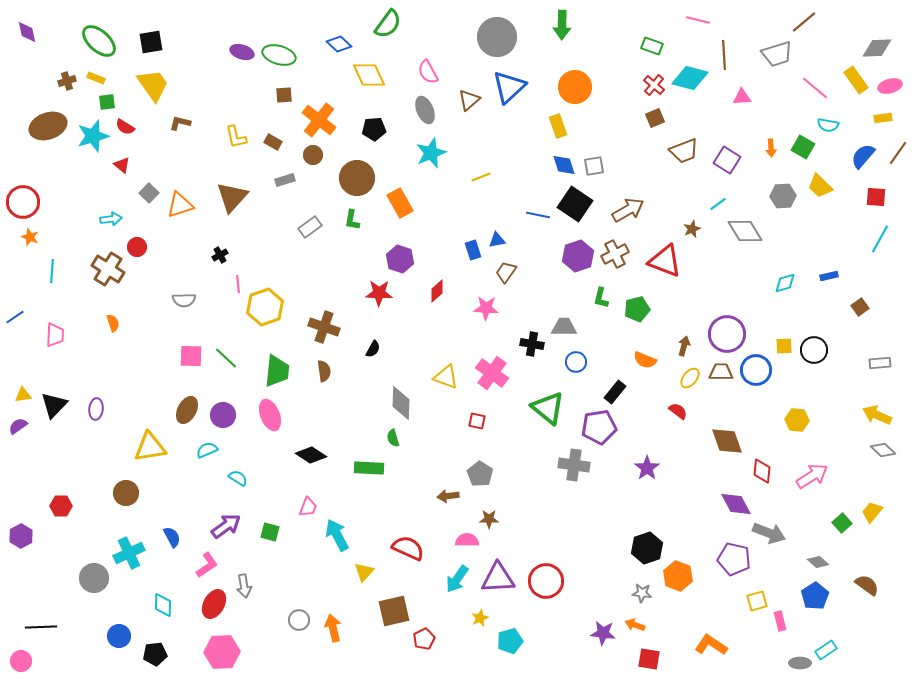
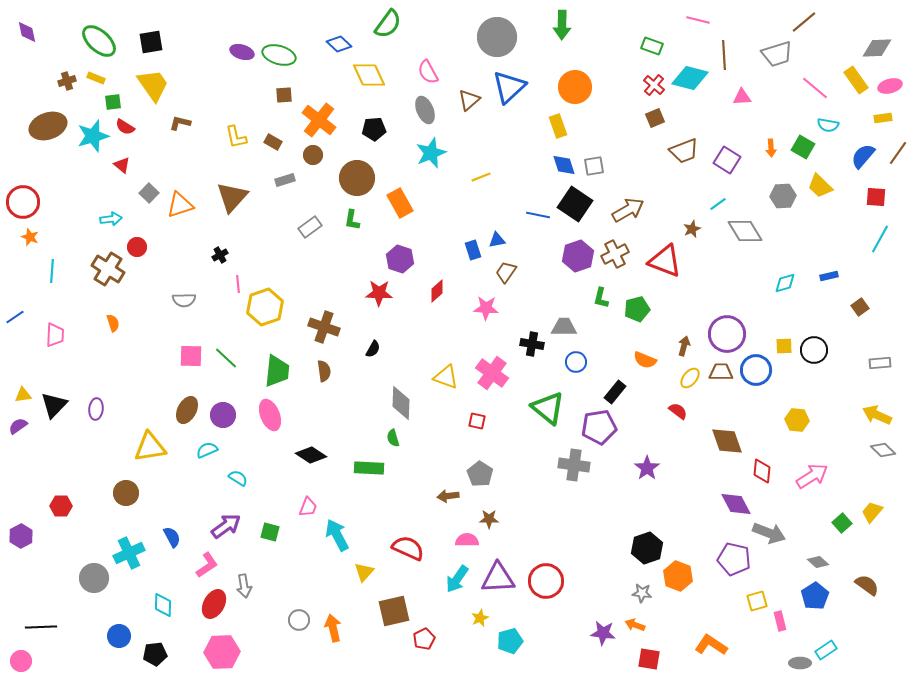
green square at (107, 102): moved 6 px right
